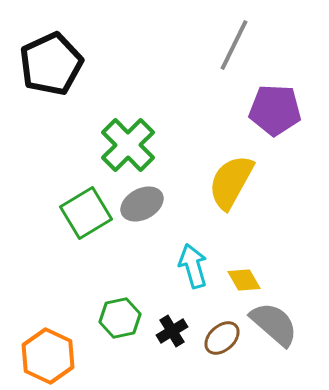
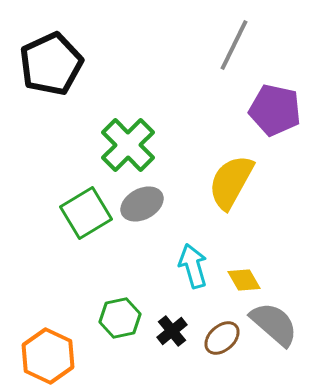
purple pentagon: rotated 9 degrees clockwise
black cross: rotated 8 degrees counterclockwise
